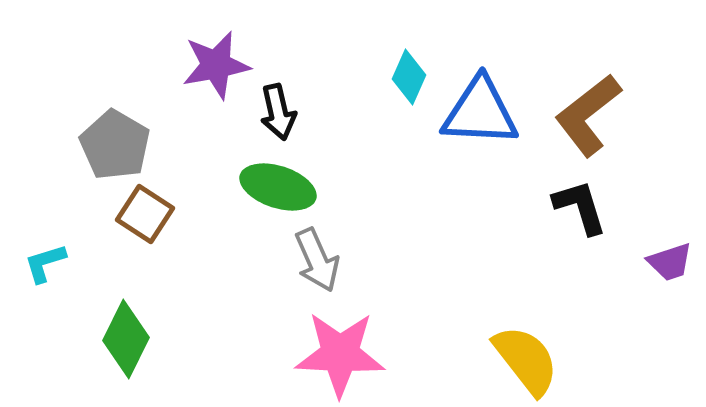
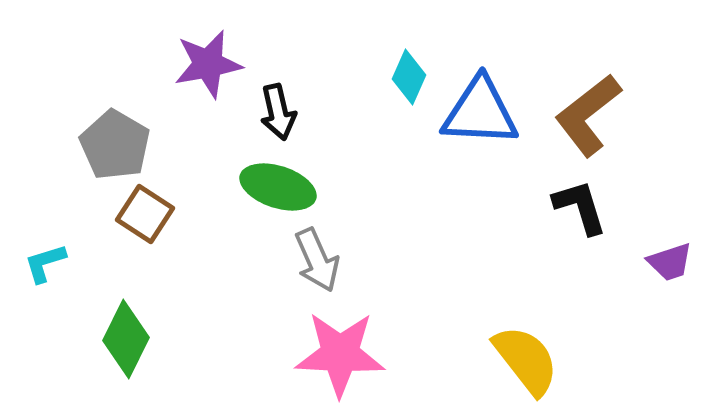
purple star: moved 8 px left, 1 px up
